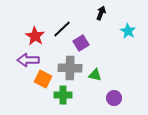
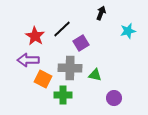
cyan star: rotated 28 degrees clockwise
